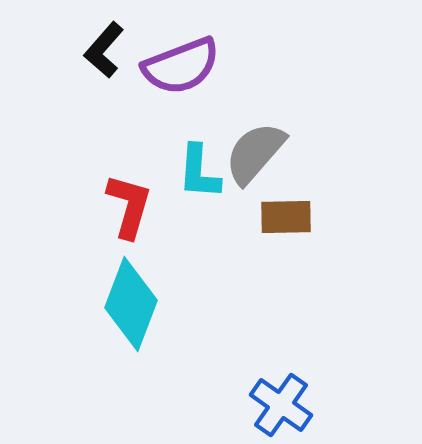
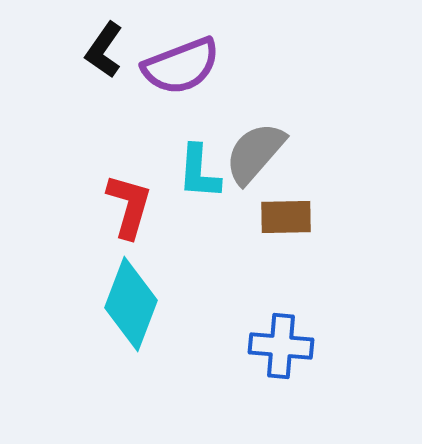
black L-shape: rotated 6 degrees counterclockwise
blue cross: moved 59 px up; rotated 30 degrees counterclockwise
